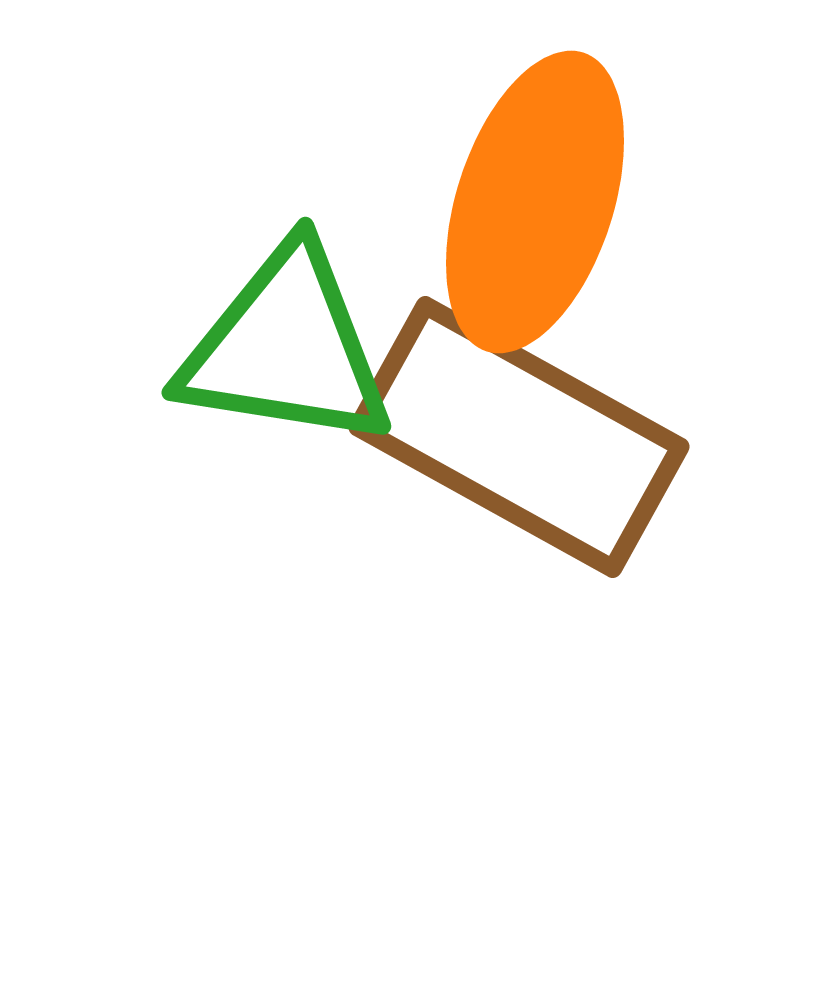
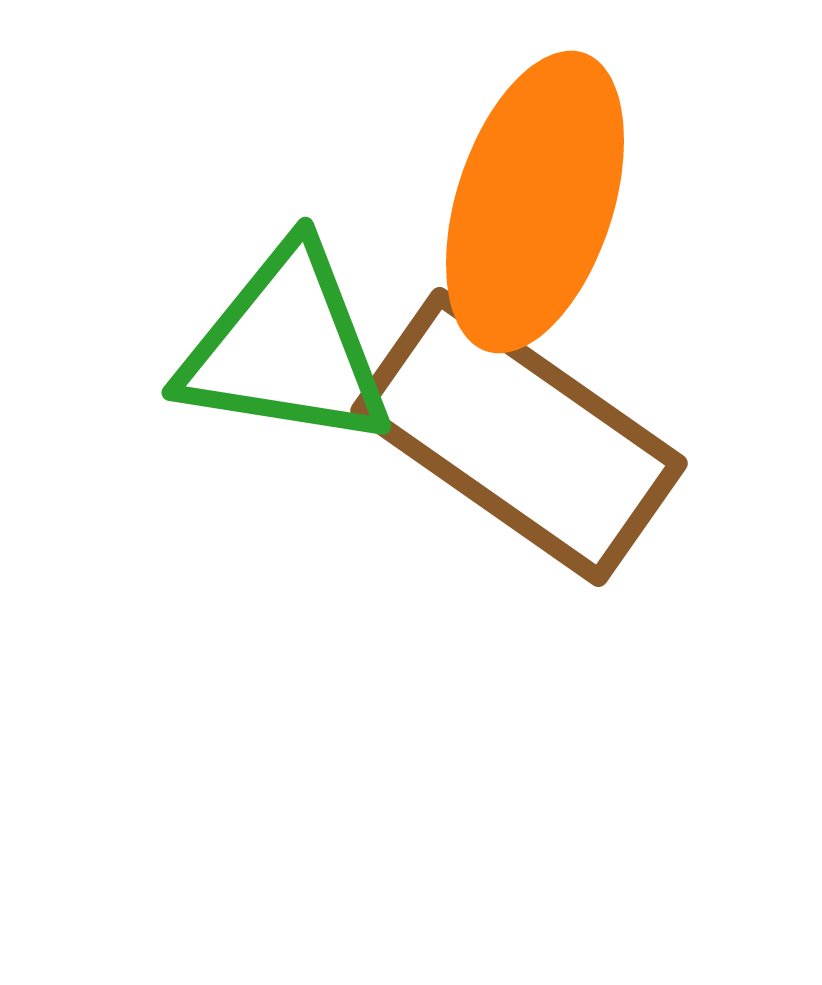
brown rectangle: rotated 6 degrees clockwise
